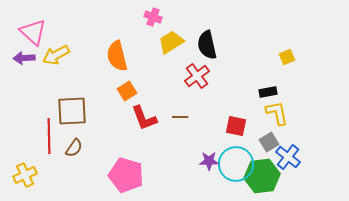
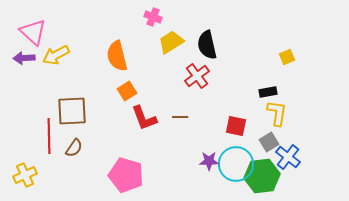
yellow L-shape: rotated 20 degrees clockwise
